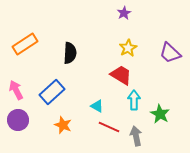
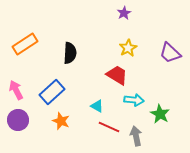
red trapezoid: moved 4 px left
cyan arrow: rotated 96 degrees clockwise
orange star: moved 2 px left, 4 px up
